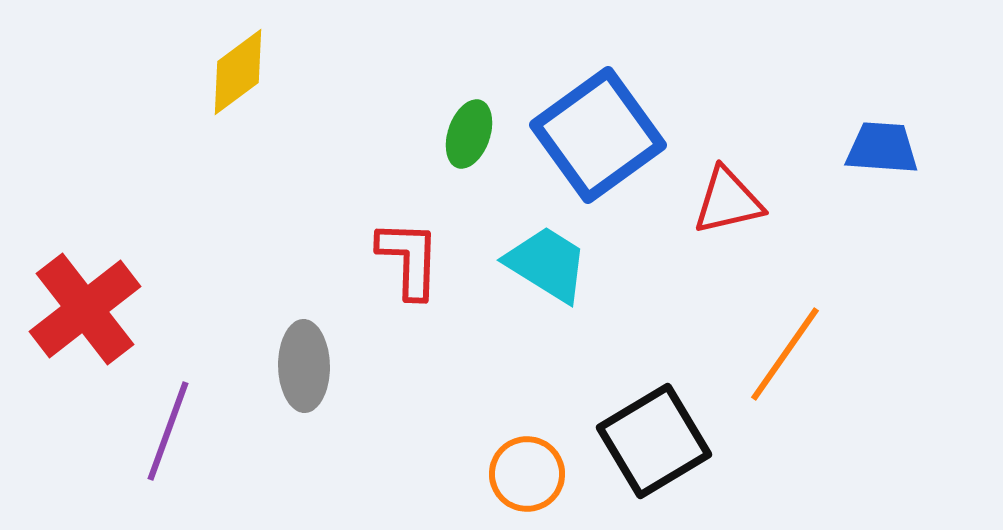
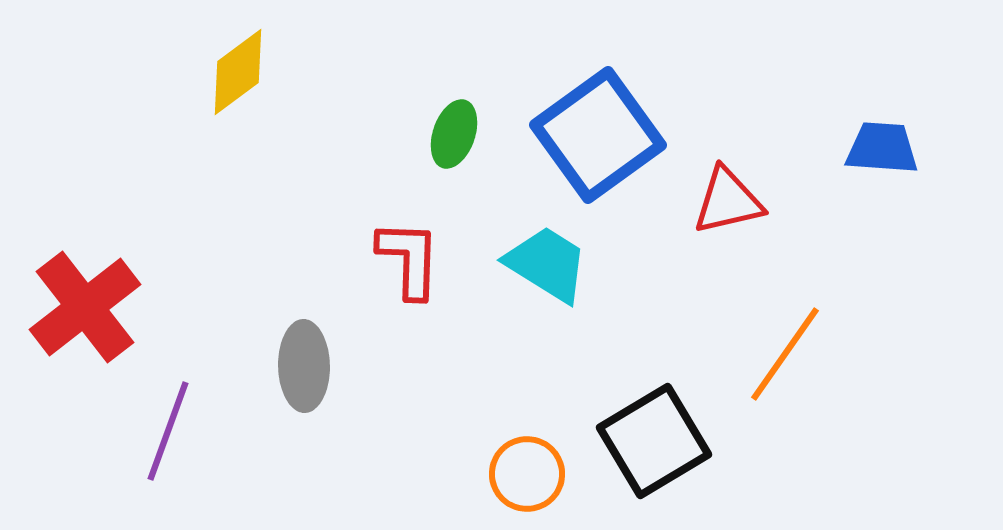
green ellipse: moved 15 px left
red cross: moved 2 px up
